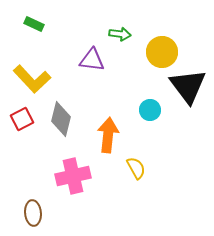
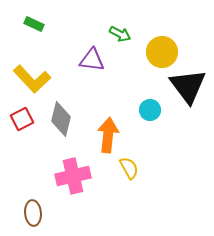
green arrow: rotated 20 degrees clockwise
yellow semicircle: moved 7 px left
